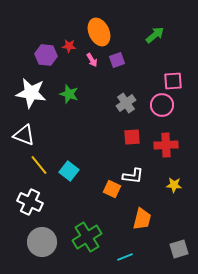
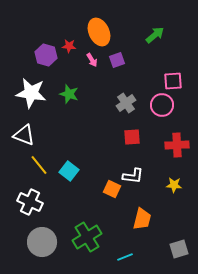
purple hexagon: rotated 10 degrees clockwise
red cross: moved 11 px right
